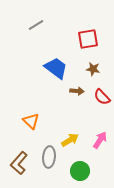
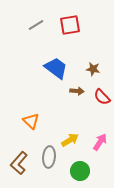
red square: moved 18 px left, 14 px up
pink arrow: moved 2 px down
